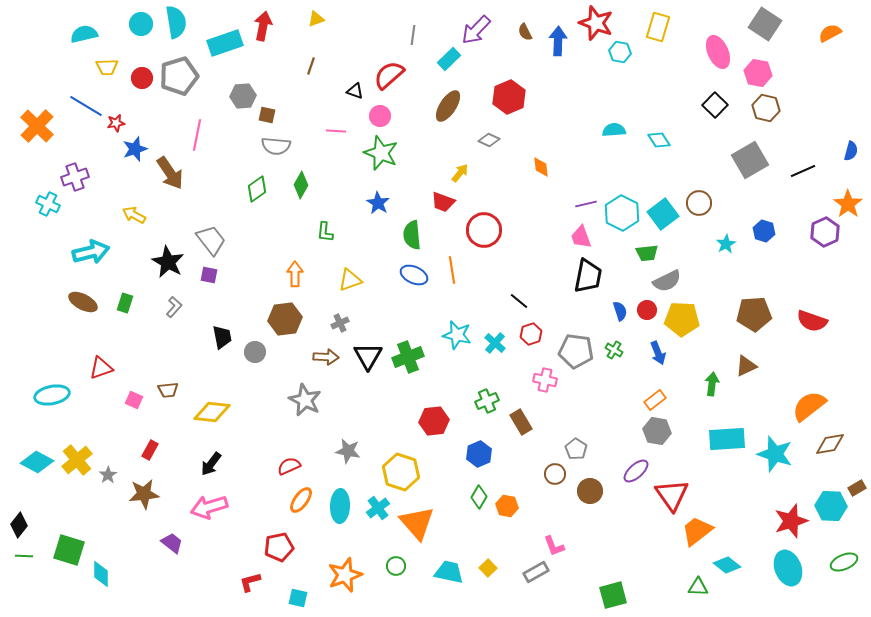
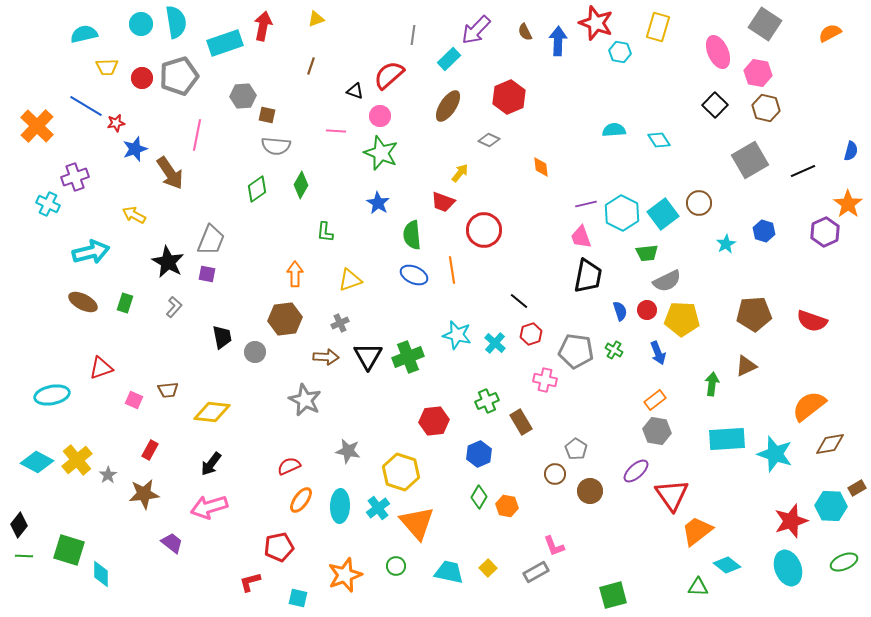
gray trapezoid at (211, 240): rotated 60 degrees clockwise
purple square at (209, 275): moved 2 px left, 1 px up
